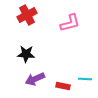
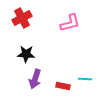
red cross: moved 5 px left, 3 px down
purple arrow: rotated 48 degrees counterclockwise
